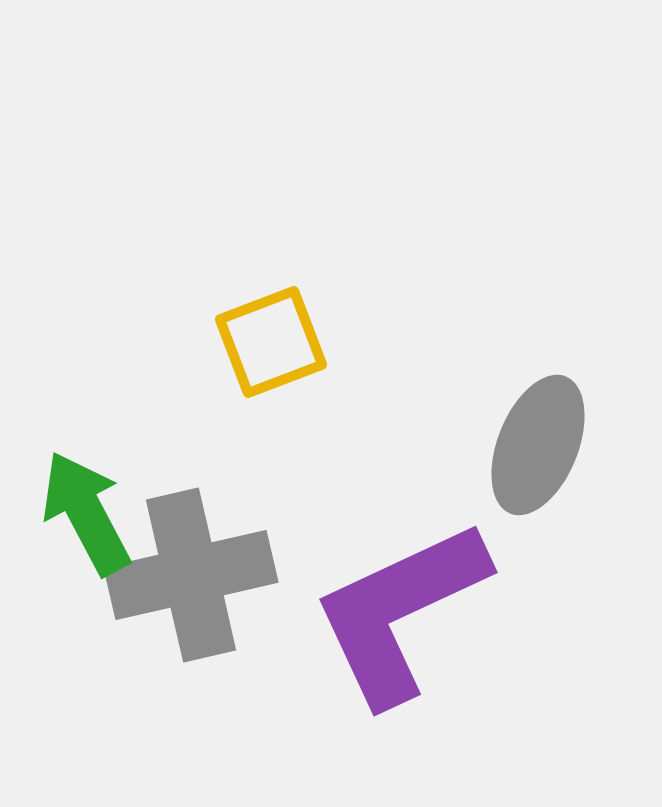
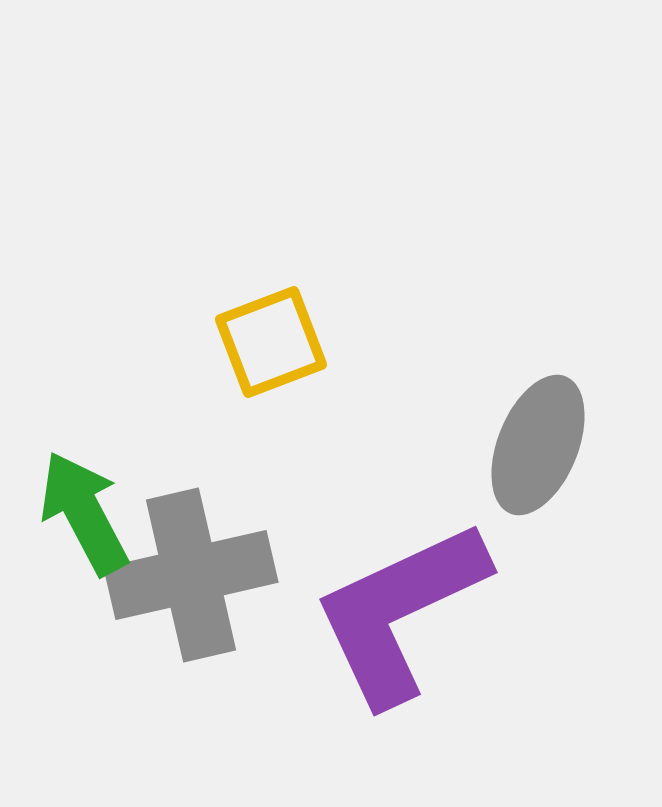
green arrow: moved 2 px left
